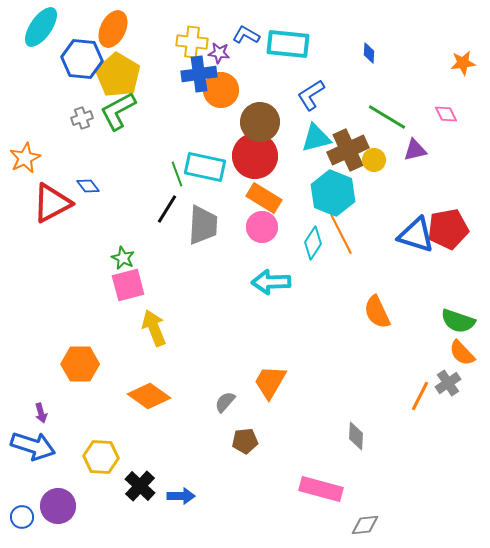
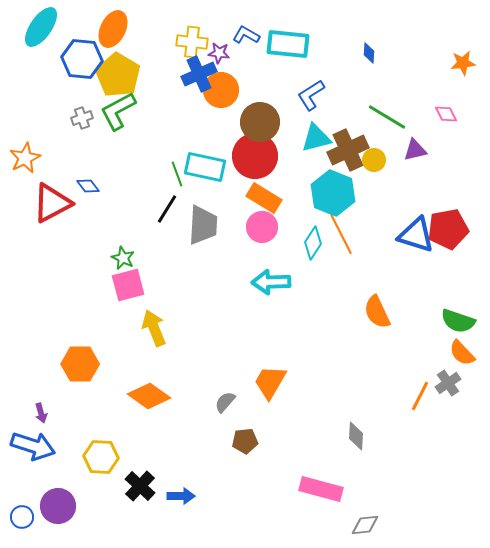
blue cross at (199, 74): rotated 16 degrees counterclockwise
